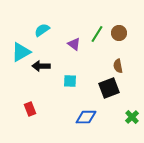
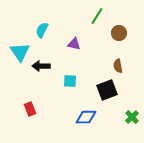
cyan semicircle: rotated 28 degrees counterclockwise
green line: moved 18 px up
purple triangle: rotated 24 degrees counterclockwise
cyan triangle: moved 1 px left; rotated 35 degrees counterclockwise
black square: moved 2 px left, 2 px down
